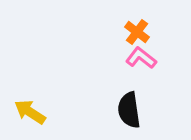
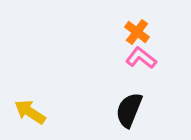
black semicircle: rotated 30 degrees clockwise
